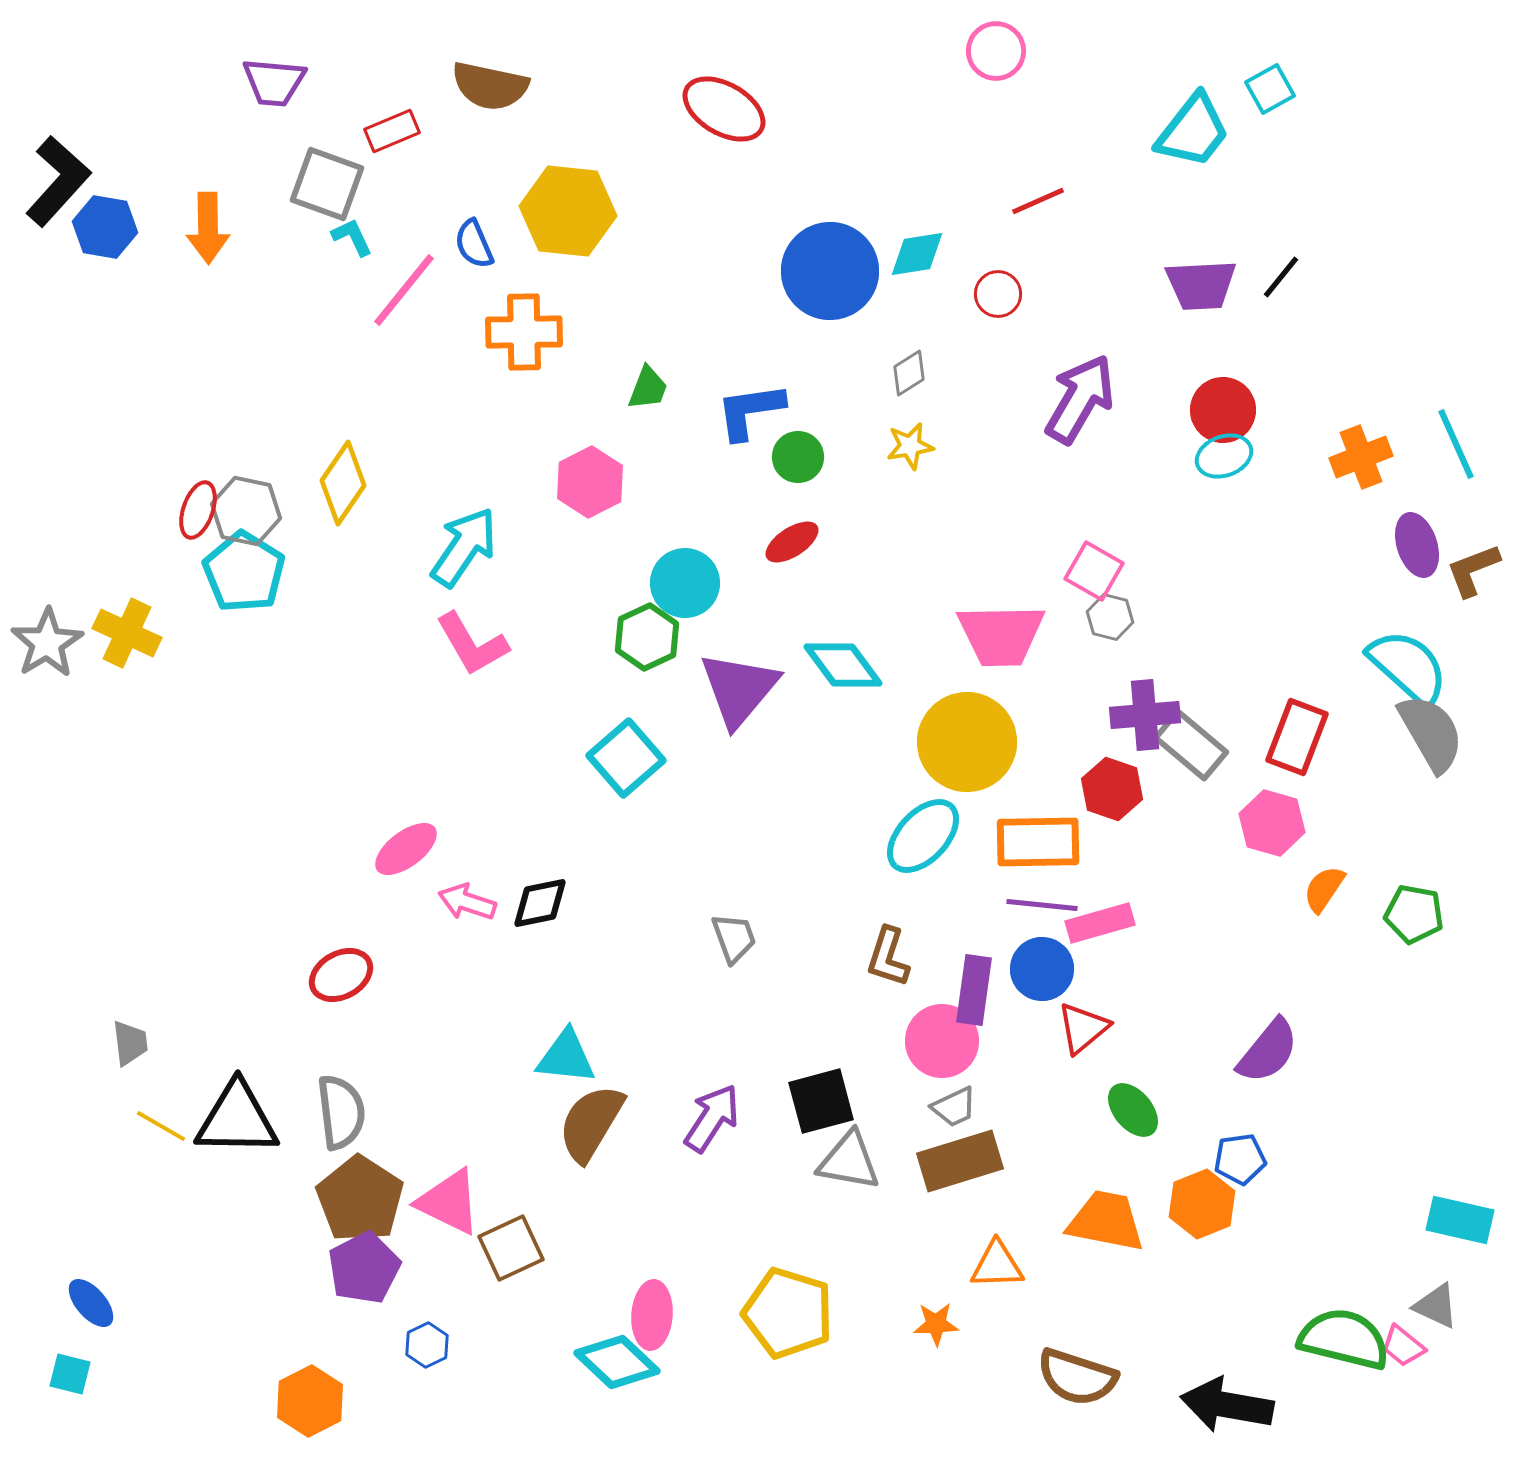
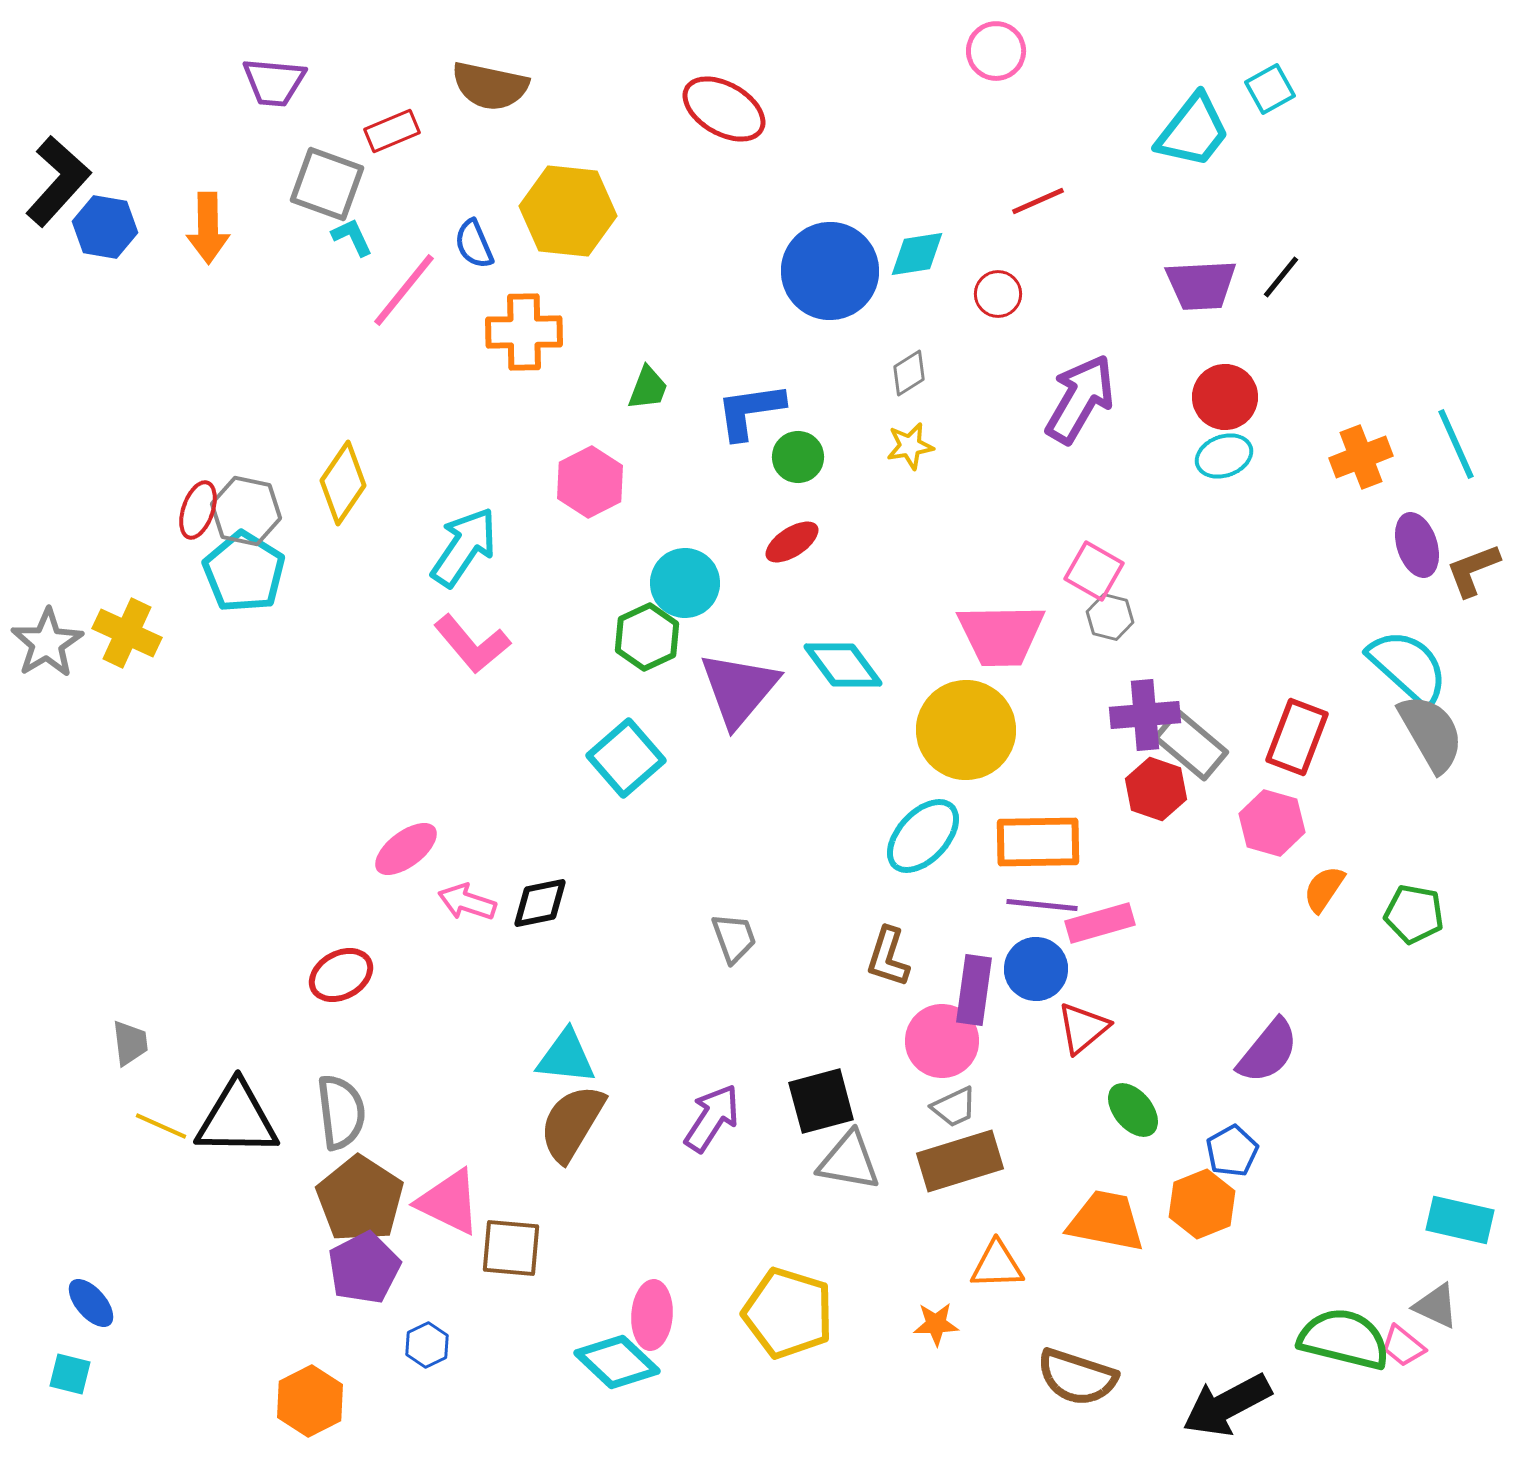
red circle at (1223, 410): moved 2 px right, 13 px up
pink L-shape at (472, 644): rotated 10 degrees counterclockwise
yellow circle at (967, 742): moved 1 px left, 12 px up
red hexagon at (1112, 789): moved 44 px right
blue circle at (1042, 969): moved 6 px left
brown semicircle at (591, 1123): moved 19 px left
yellow line at (161, 1126): rotated 6 degrees counterclockwise
blue pentagon at (1240, 1159): moved 8 px left, 8 px up; rotated 21 degrees counterclockwise
brown square at (511, 1248): rotated 30 degrees clockwise
black arrow at (1227, 1405): rotated 38 degrees counterclockwise
